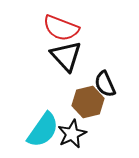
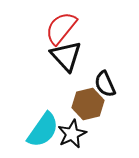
red semicircle: rotated 108 degrees clockwise
brown hexagon: moved 2 px down
